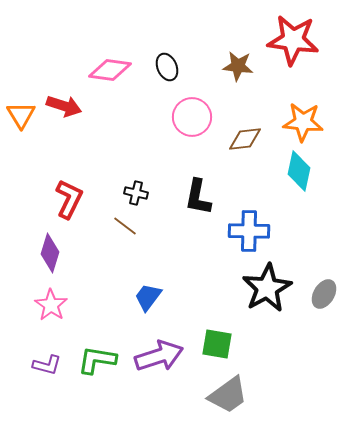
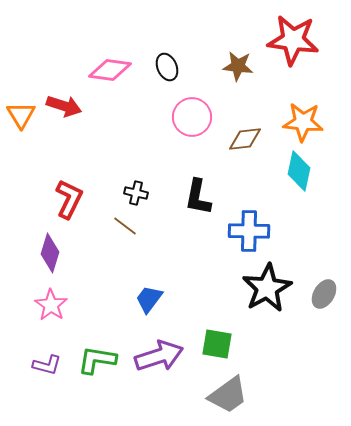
blue trapezoid: moved 1 px right, 2 px down
